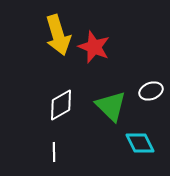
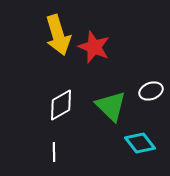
cyan diamond: rotated 12 degrees counterclockwise
